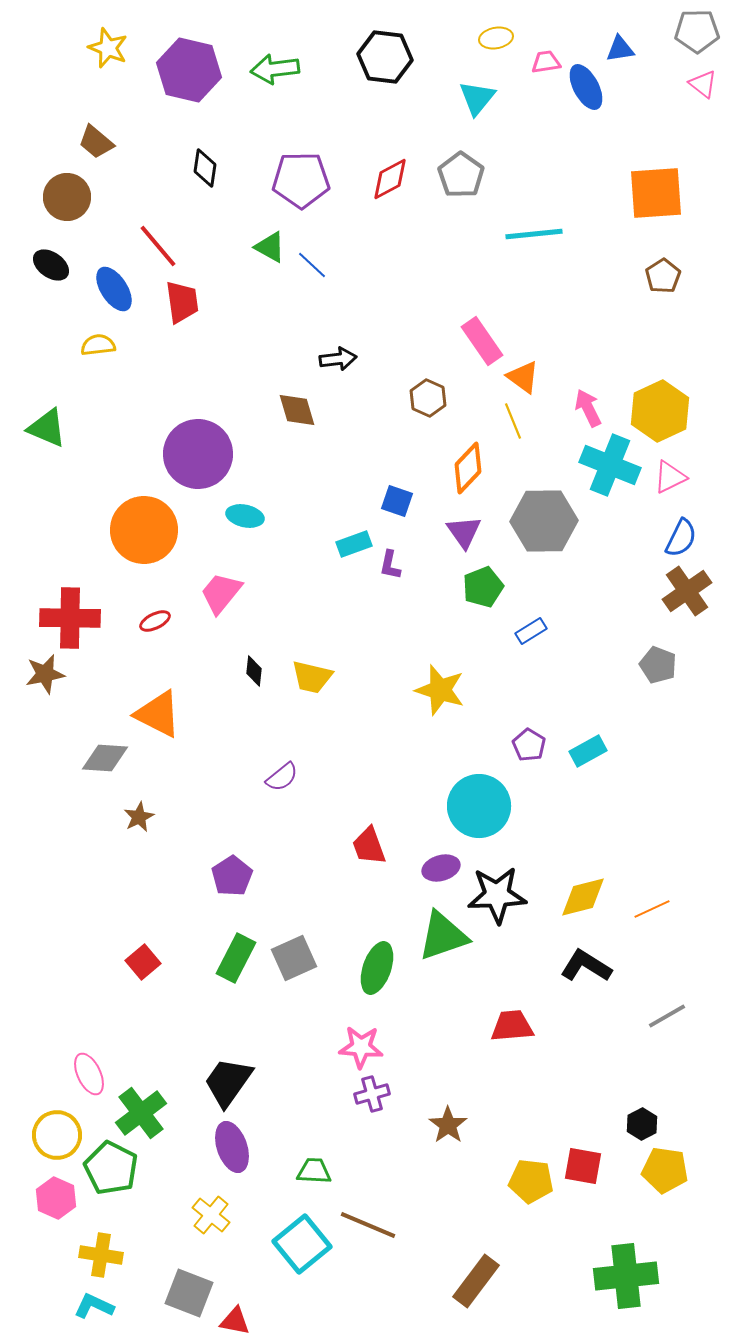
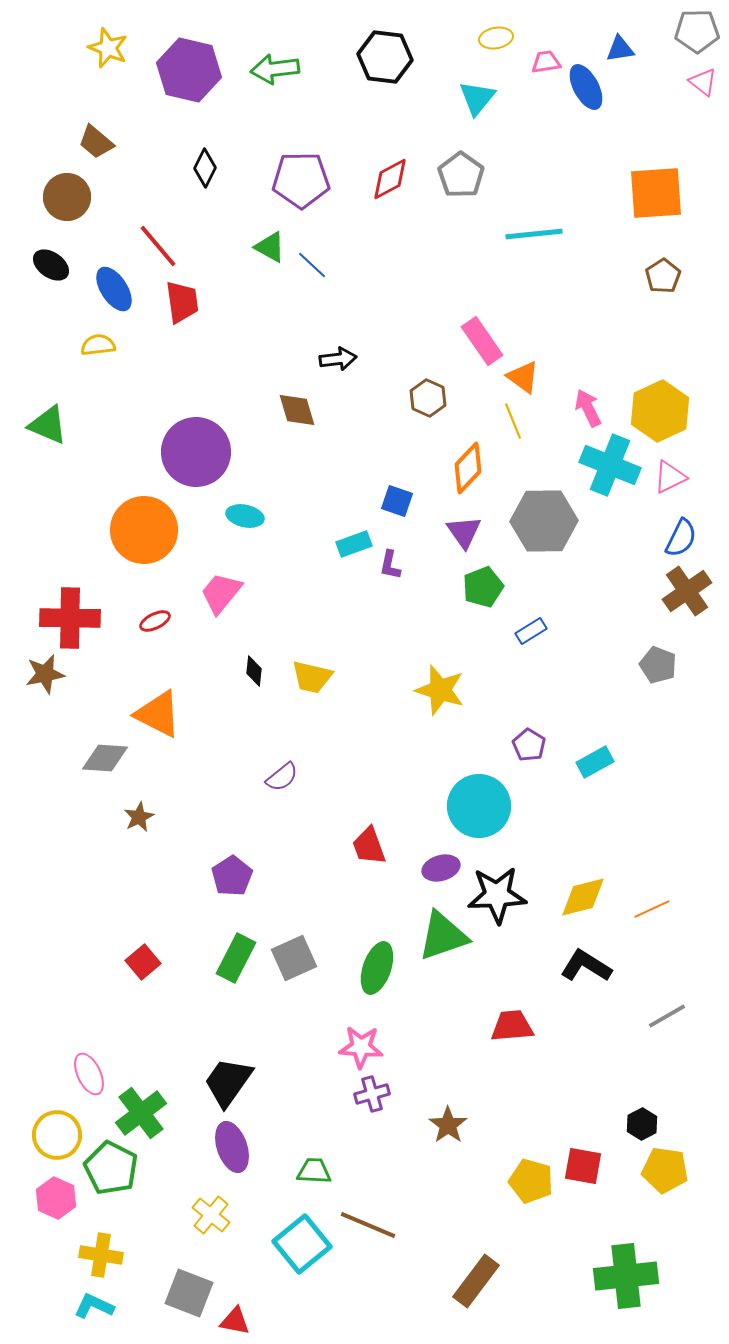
pink triangle at (703, 84): moved 2 px up
black diamond at (205, 168): rotated 18 degrees clockwise
green triangle at (47, 428): moved 1 px right, 3 px up
purple circle at (198, 454): moved 2 px left, 2 px up
cyan rectangle at (588, 751): moved 7 px right, 11 px down
yellow pentagon at (531, 1181): rotated 9 degrees clockwise
